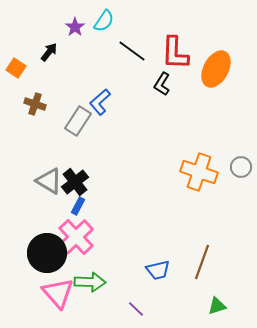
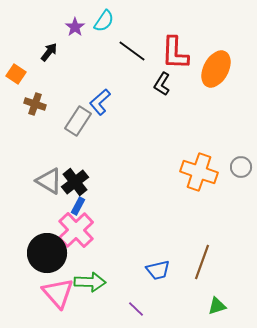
orange square: moved 6 px down
pink cross: moved 7 px up
